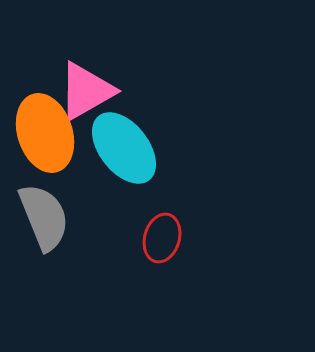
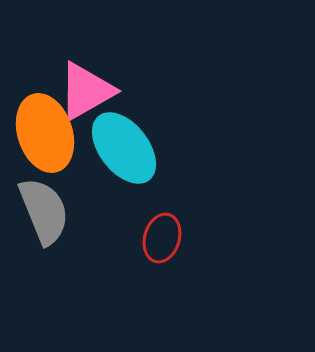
gray semicircle: moved 6 px up
